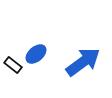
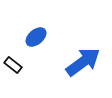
blue ellipse: moved 17 px up
